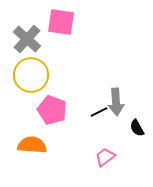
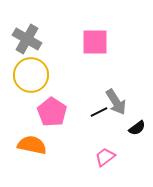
pink square: moved 34 px right, 20 px down; rotated 8 degrees counterclockwise
gray cross: rotated 12 degrees counterclockwise
gray arrow: rotated 28 degrees counterclockwise
pink pentagon: moved 2 px down; rotated 12 degrees clockwise
black semicircle: rotated 96 degrees counterclockwise
orange semicircle: rotated 8 degrees clockwise
